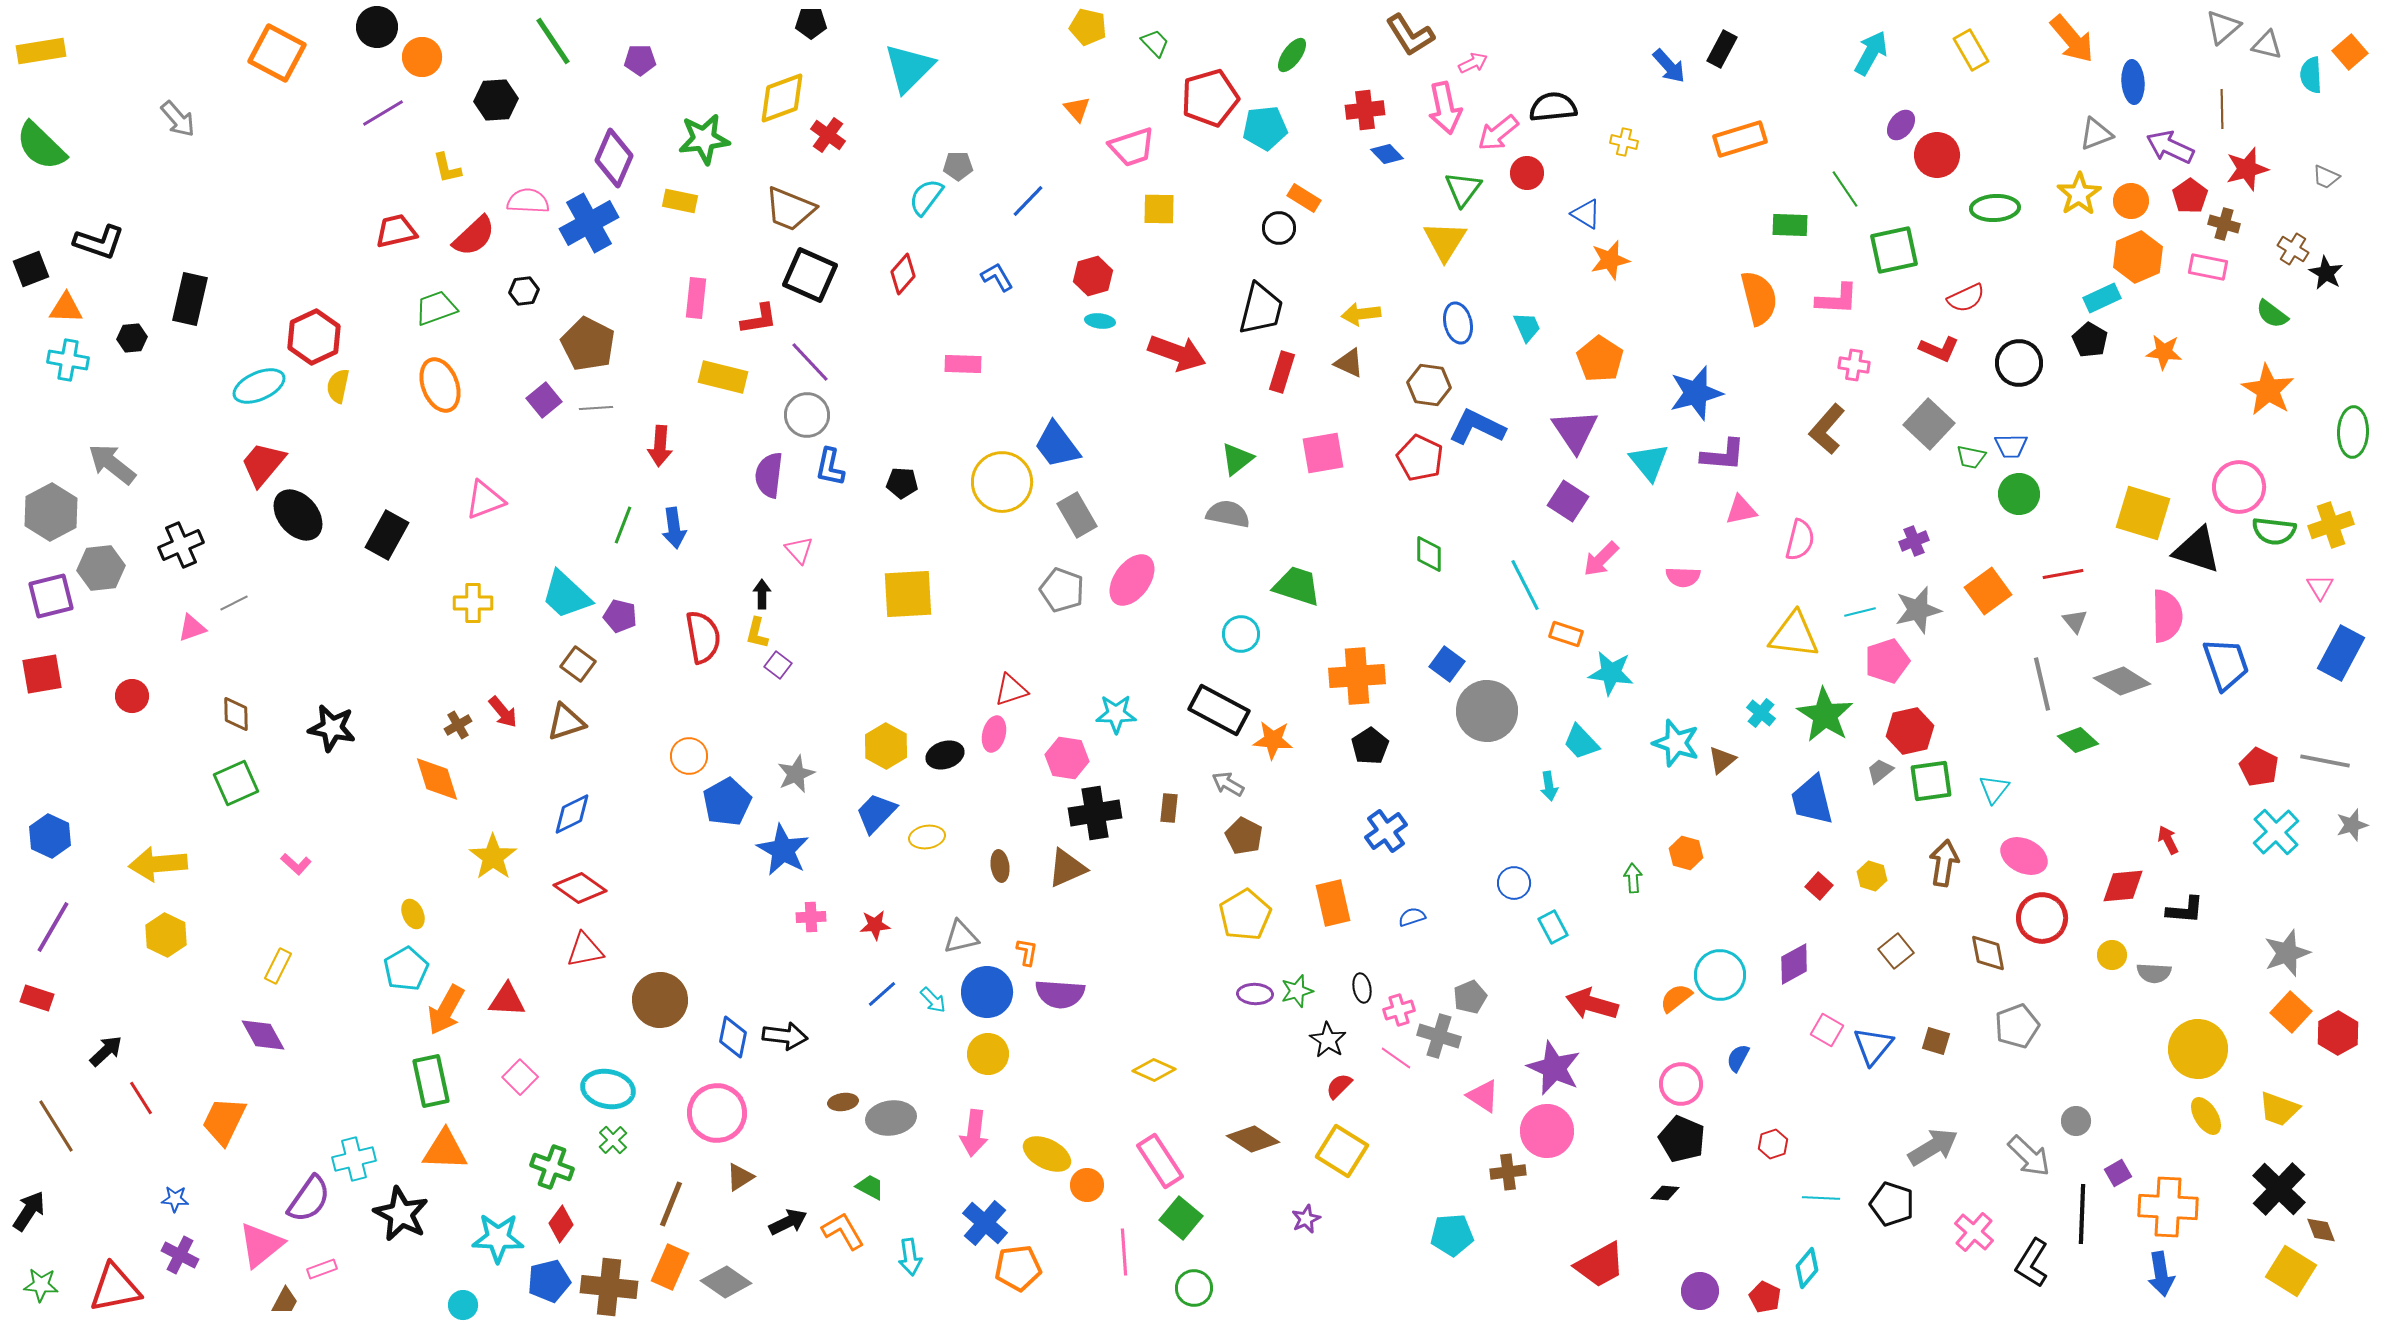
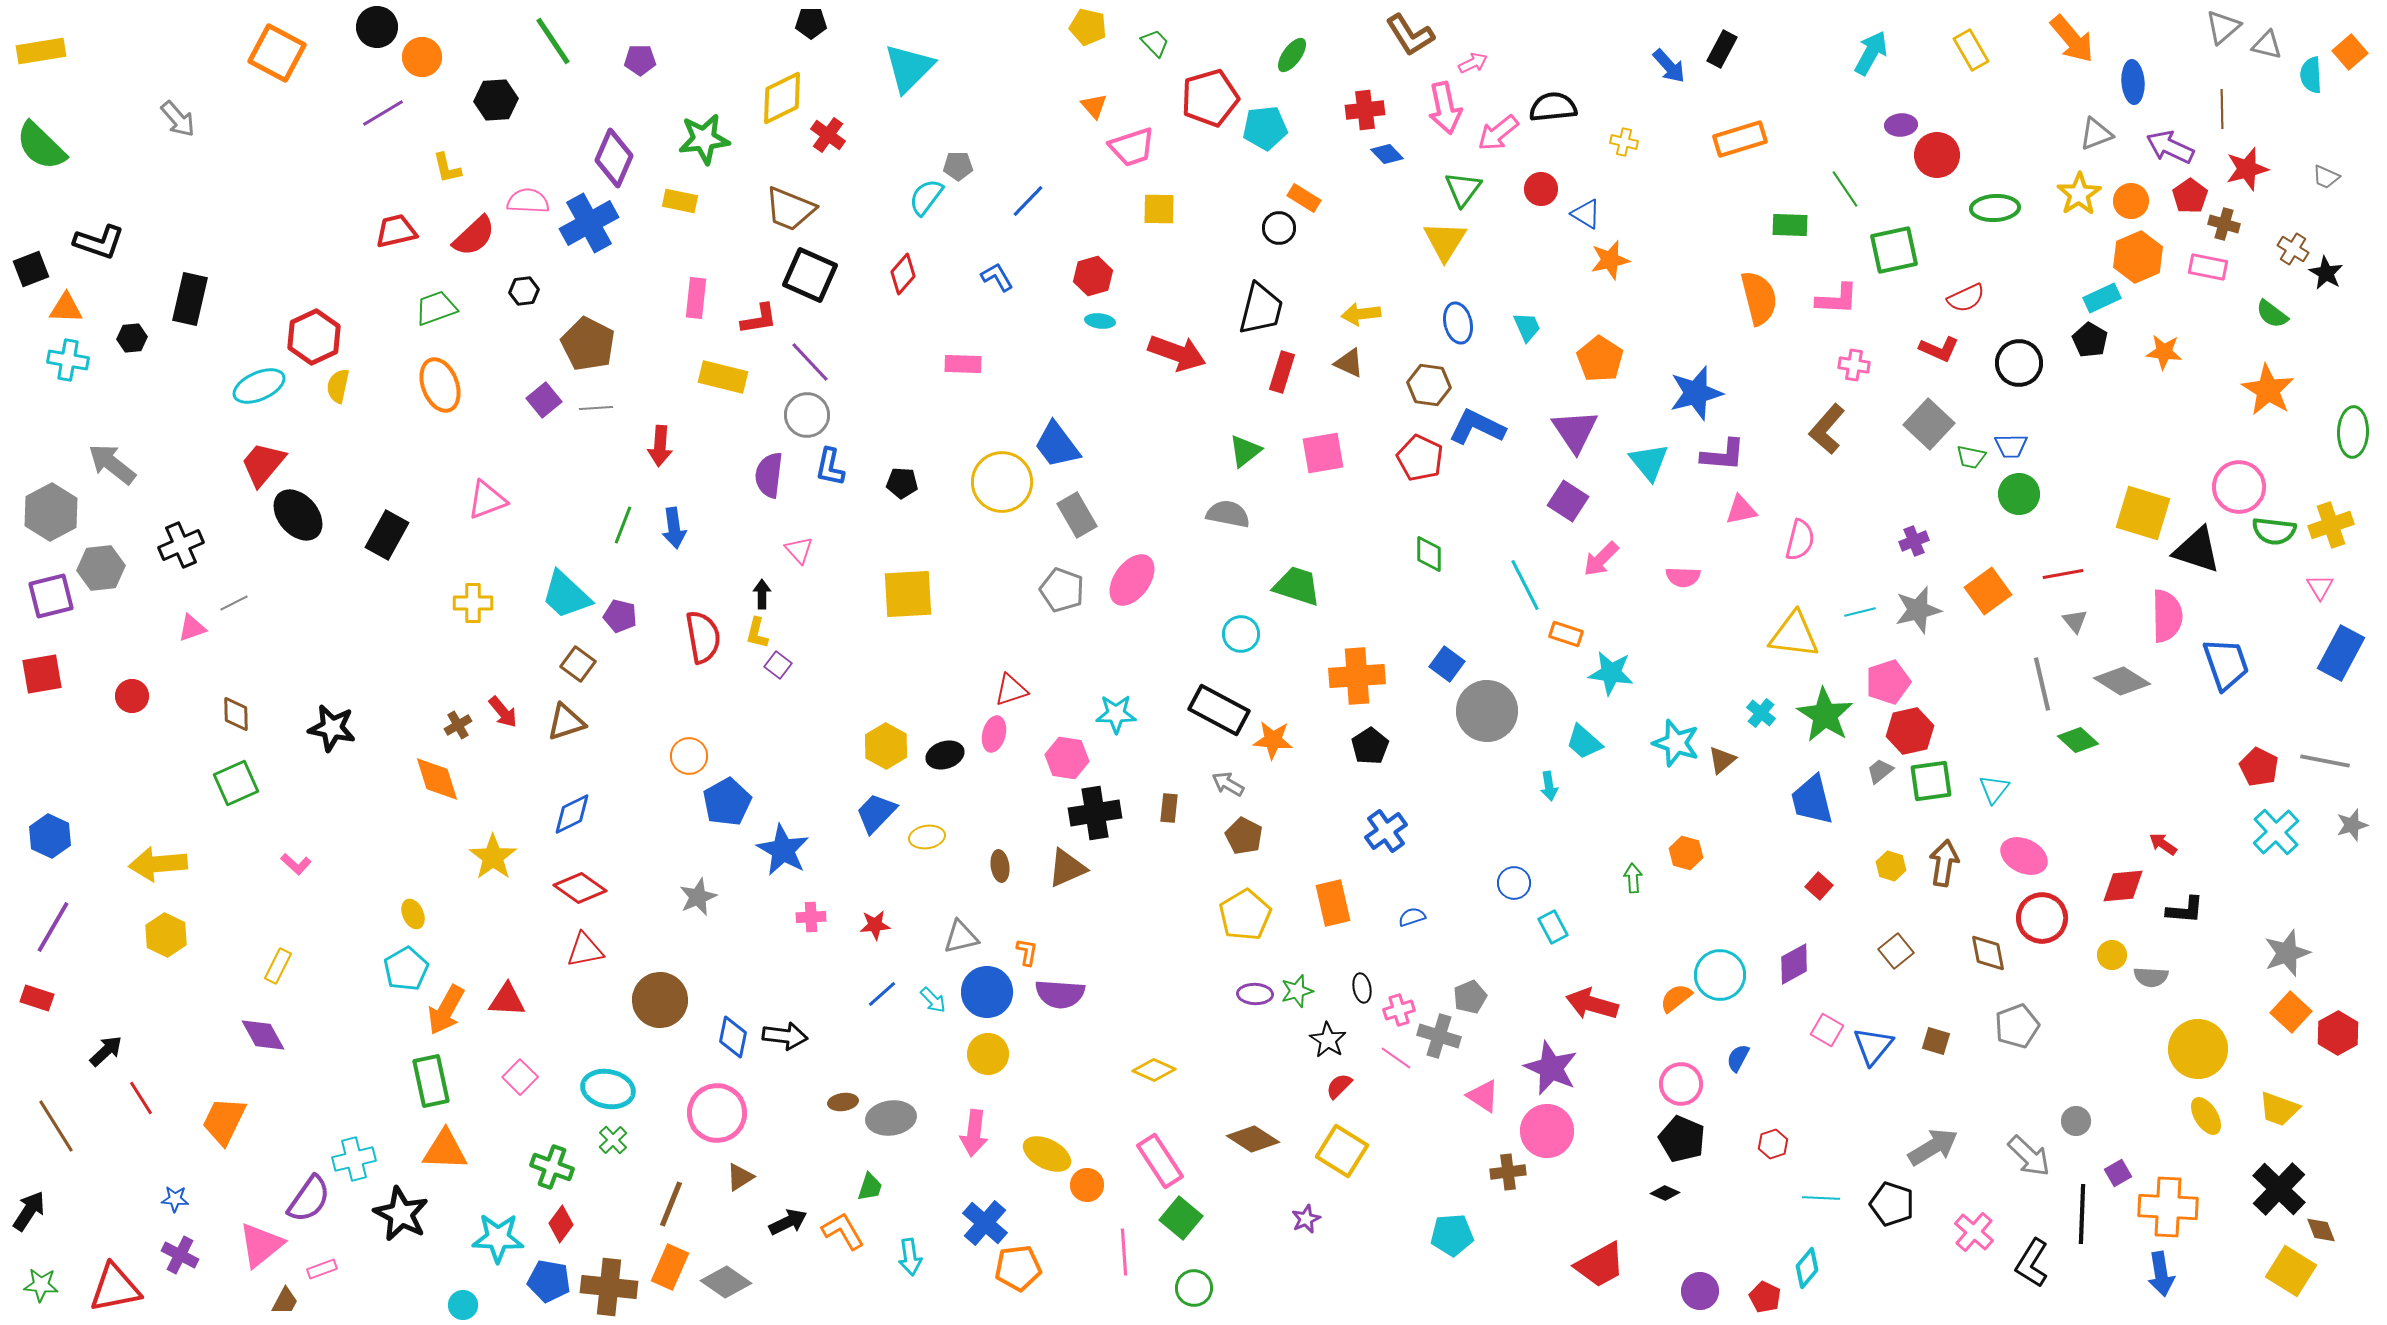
yellow diamond at (782, 98): rotated 6 degrees counterclockwise
orange triangle at (1077, 109): moved 17 px right, 3 px up
purple ellipse at (1901, 125): rotated 48 degrees clockwise
red circle at (1527, 173): moved 14 px right, 16 px down
green triangle at (1237, 459): moved 8 px right, 8 px up
pink triangle at (485, 500): moved 2 px right
pink pentagon at (1887, 661): moved 1 px right, 21 px down
cyan trapezoid at (1581, 742): moved 3 px right; rotated 6 degrees counterclockwise
gray star at (796, 774): moved 98 px left, 123 px down
red arrow at (2168, 840): moved 5 px left, 4 px down; rotated 28 degrees counterclockwise
yellow hexagon at (1872, 876): moved 19 px right, 10 px up
gray semicircle at (2154, 973): moved 3 px left, 4 px down
purple star at (1554, 1068): moved 3 px left
green trapezoid at (870, 1187): rotated 80 degrees clockwise
black diamond at (1665, 1193): rotated 20 degrees clockwise
blue pentagon at (549, 1281): rotated 24 degrees clockwise
